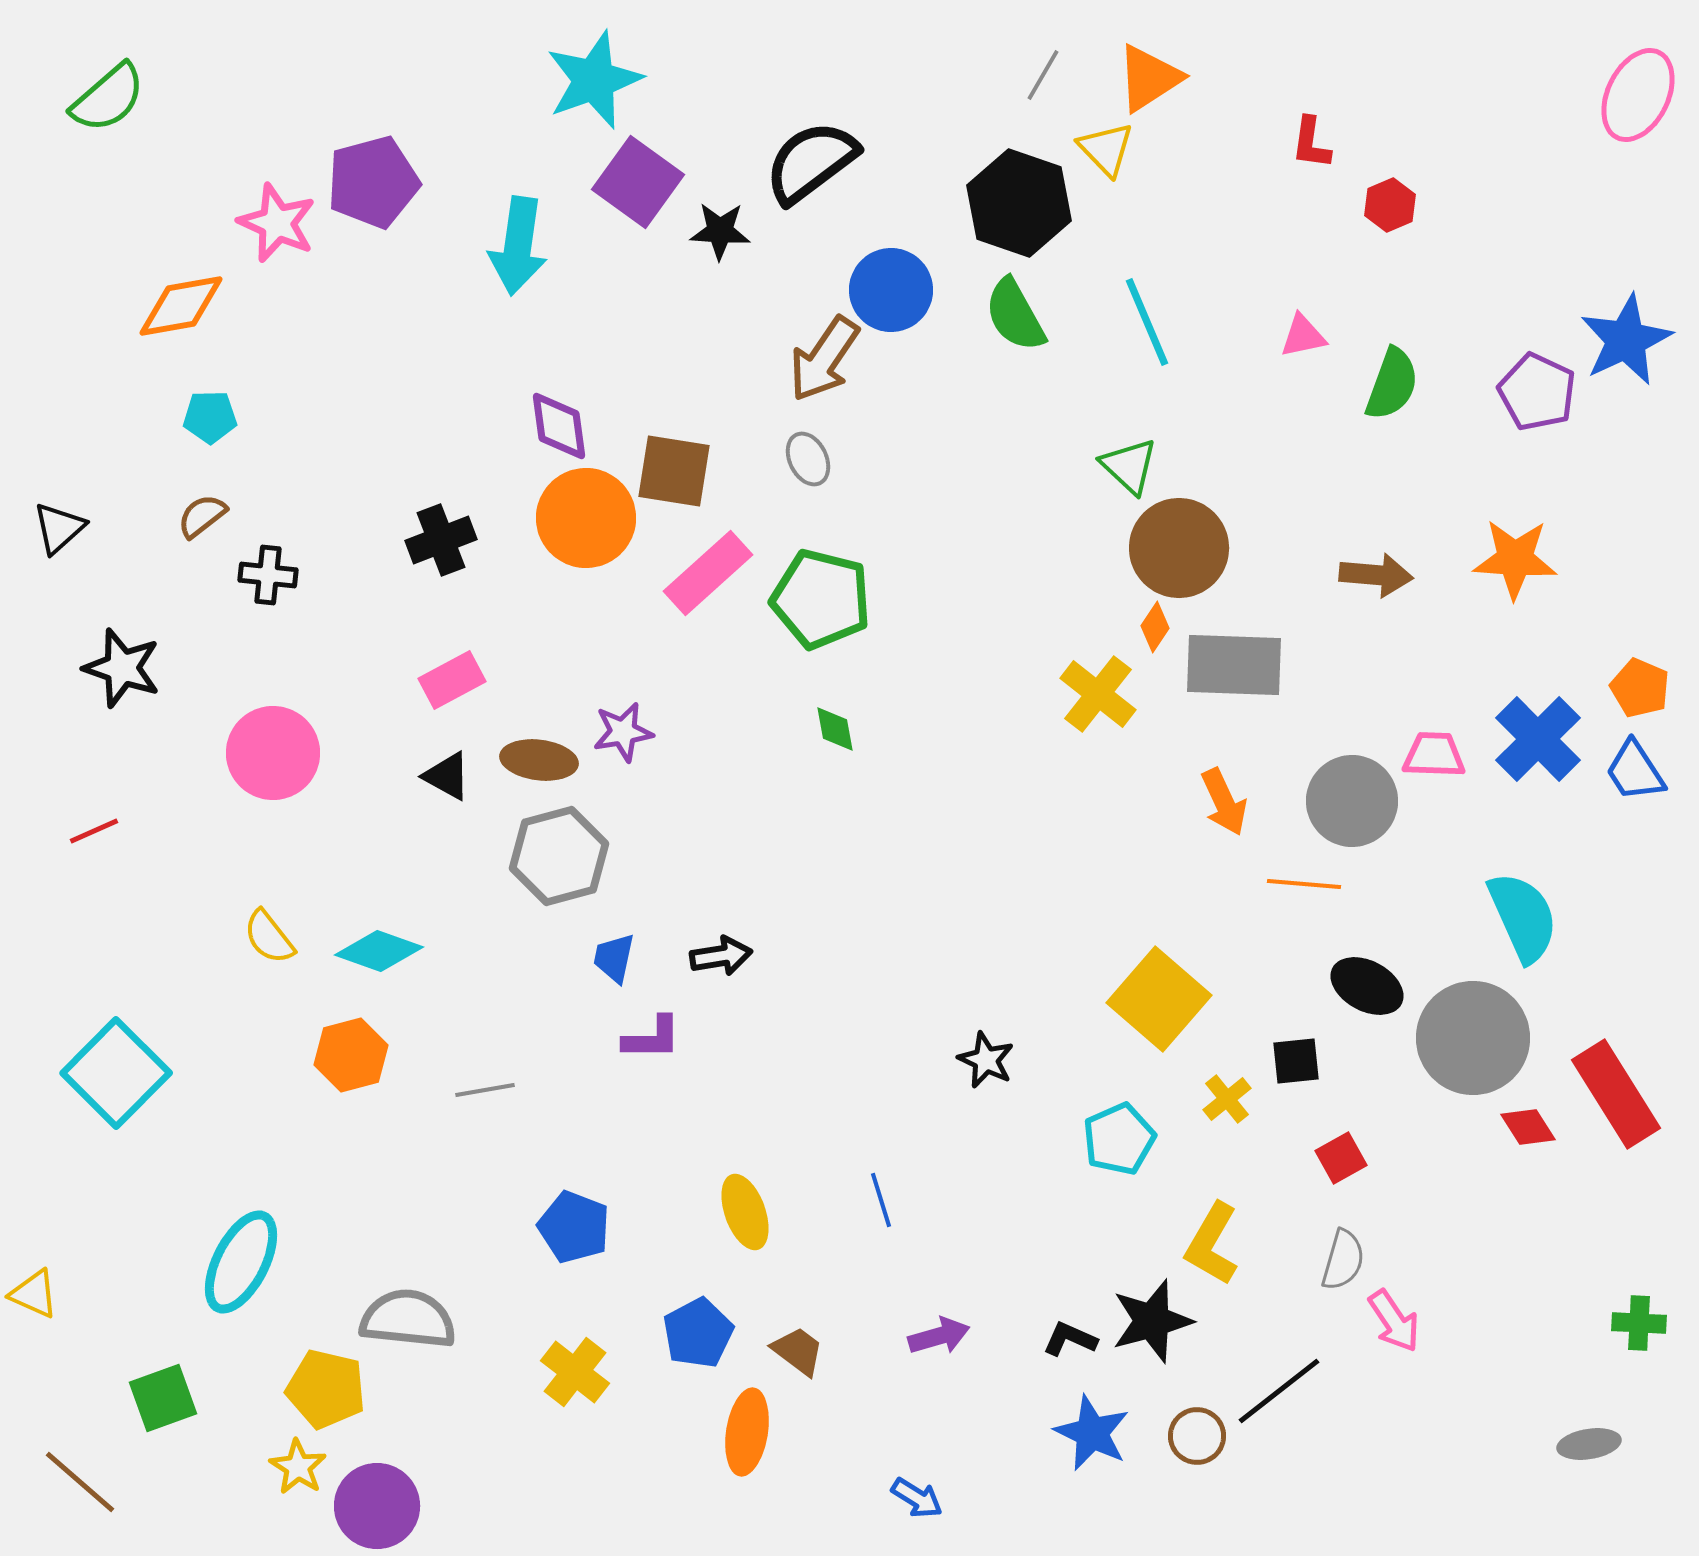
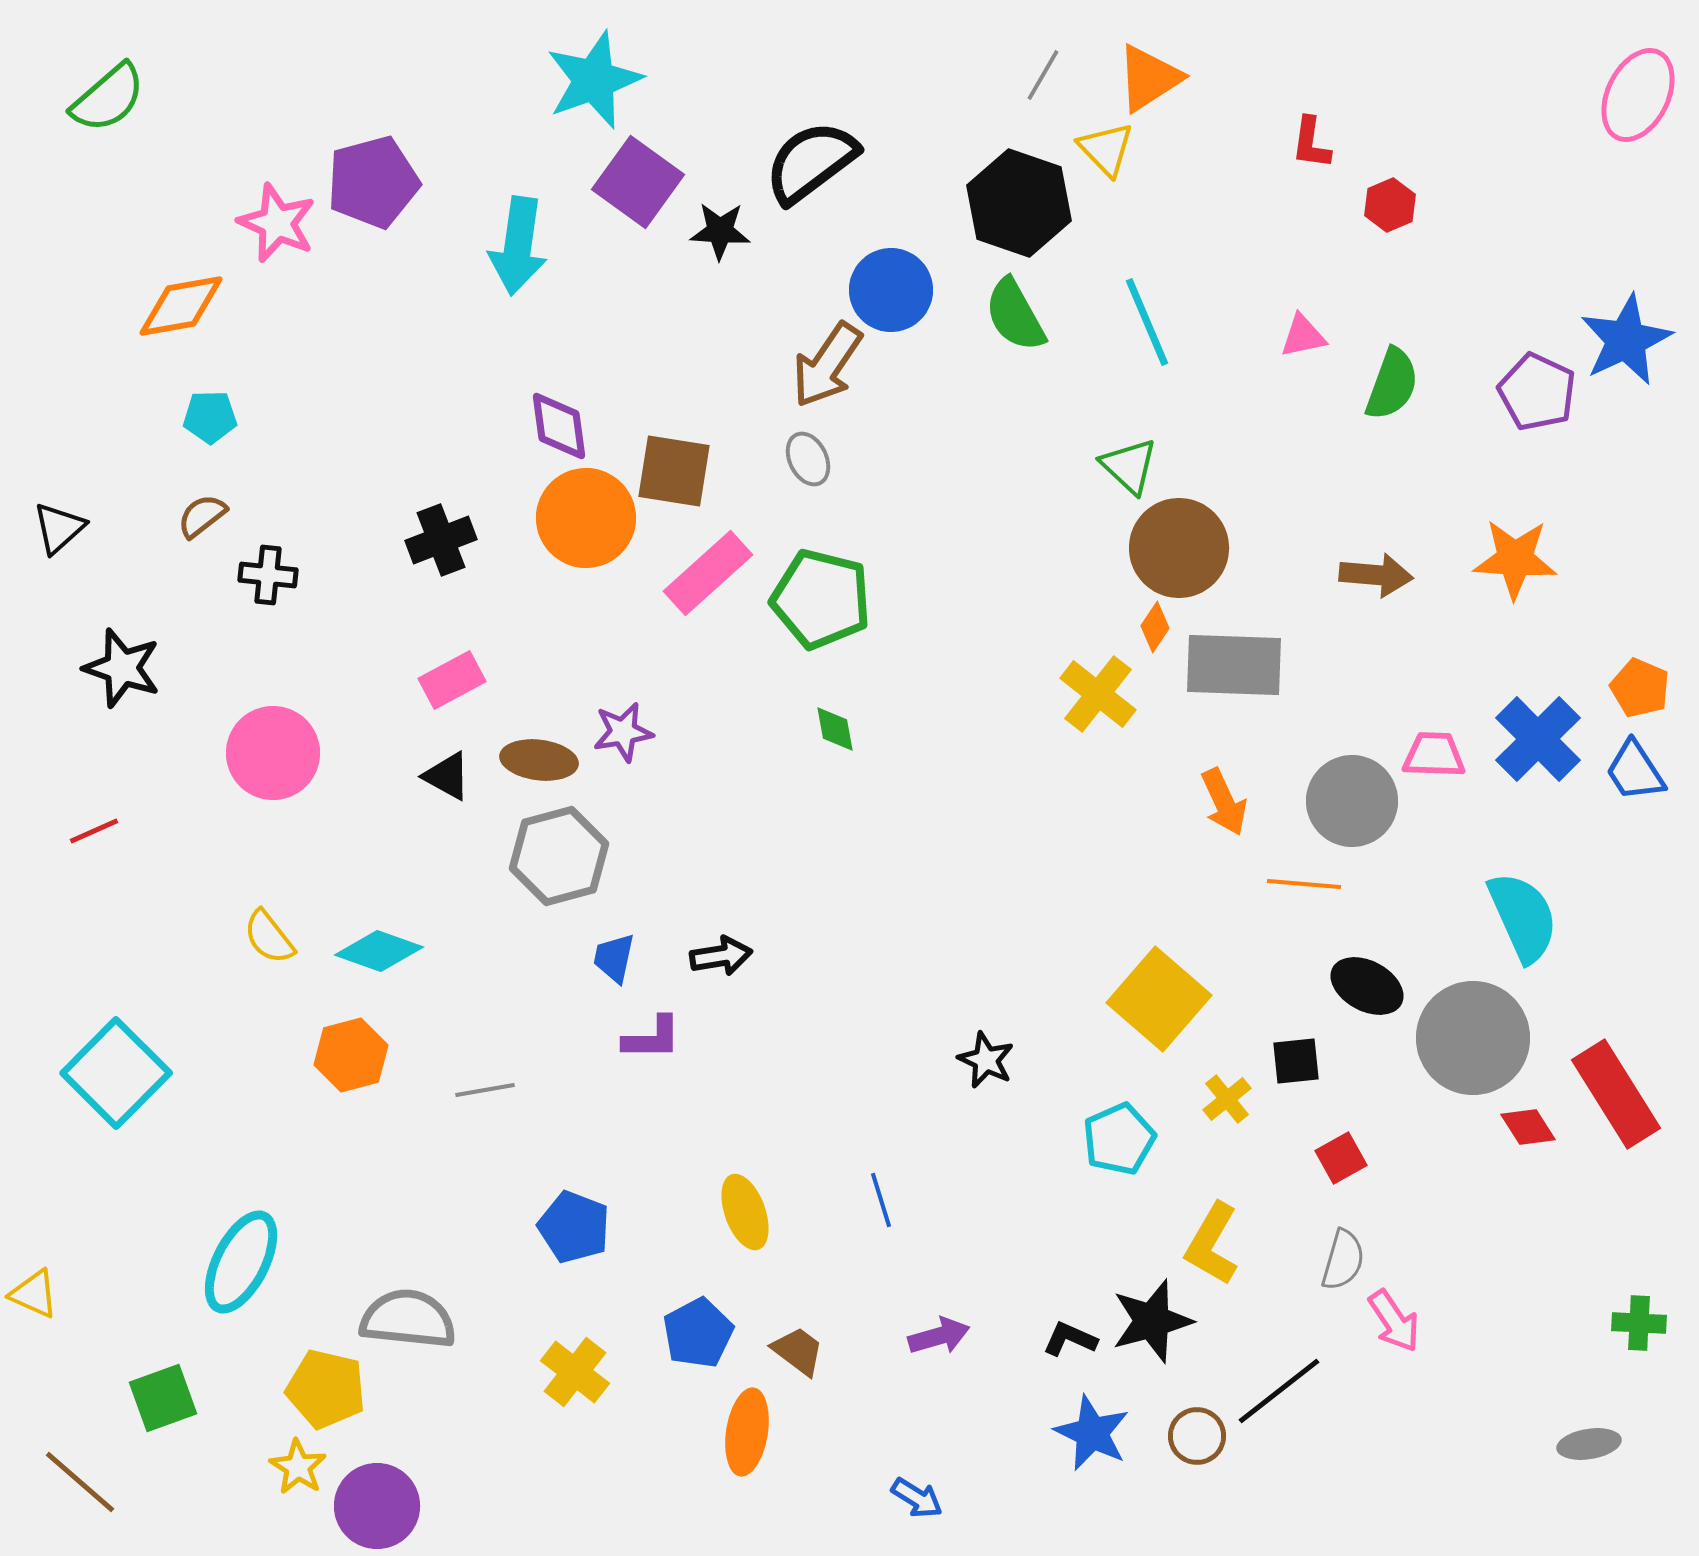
brown arrow at (824, 359): moved 3 px right, 6 px down
